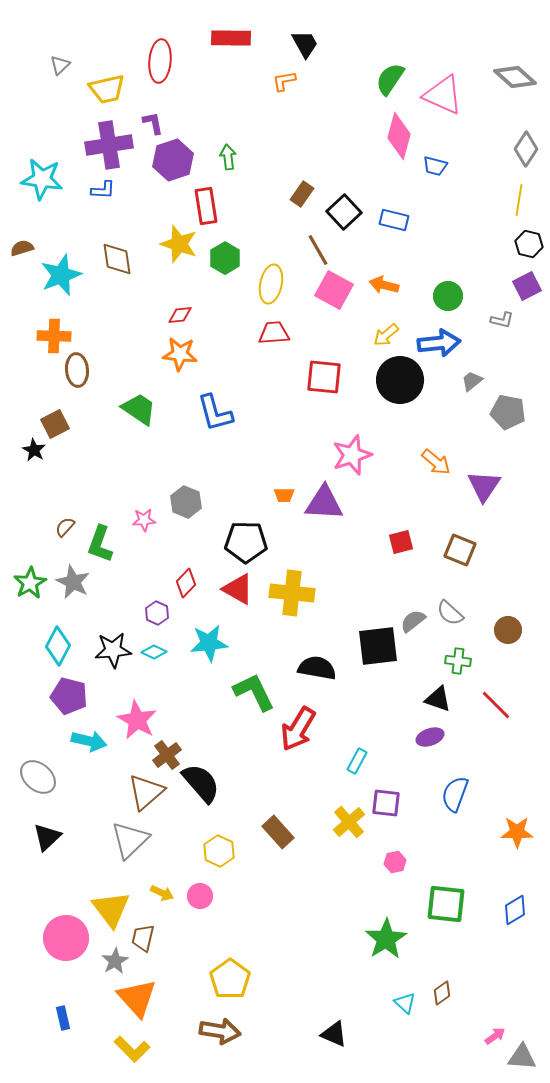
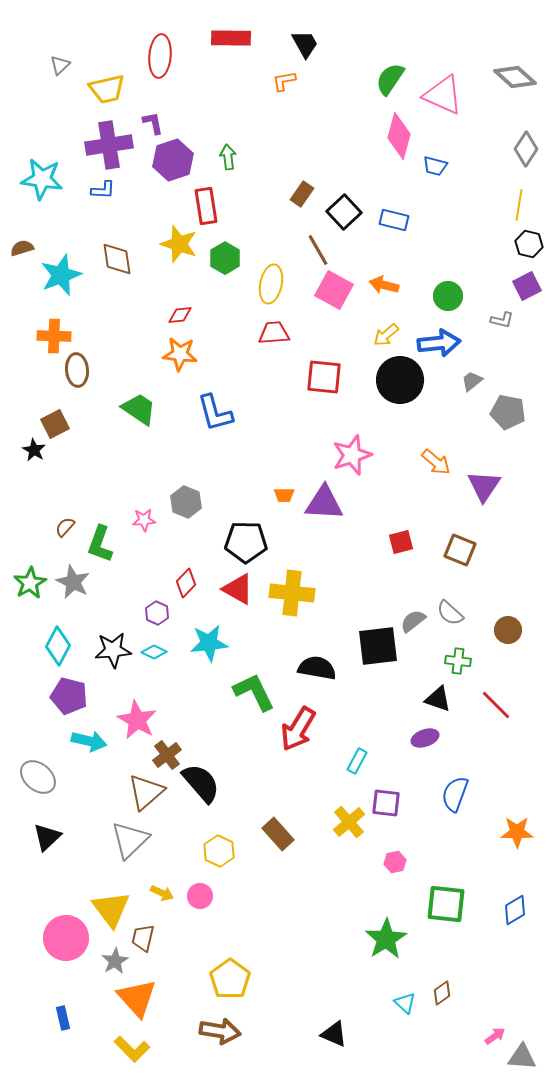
red ellipse at (160, 61): moved 5 px up
yellow line at (519, 200): moved 5 px down
purple ellipse at (430, 737): moved 5 px left, 1 px down
brown rectangle at (278, 832): moved 2 px down
